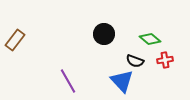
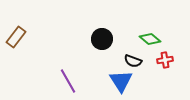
black circle: moved 2 px left, 5 px down
brown rectangle: moved 1 px right, 3 px up
black semicircle: moved 2 px left
blue triangle: moved 1 px left; rotated 10 degrees clockwise
